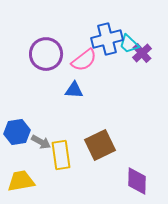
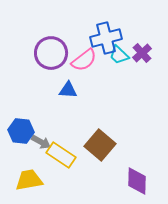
blue cross: moved 1 px left, 1 px up
cyan trapezoid: moved 10 px left, 11 px down
purple circle: moved 5 px right, 1 px up
blue triangle: moved 6 px left
blue hexagon: moved 4 px right, 1 px up; rotated 15 degrees clockwise
brown square: rotated 24 degrees counterclockwise
yellow rectangle: rotated 48 degrees counterclockwise
yellow trapezoid: moved 8 px right, 1 px up
